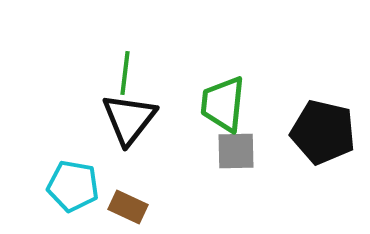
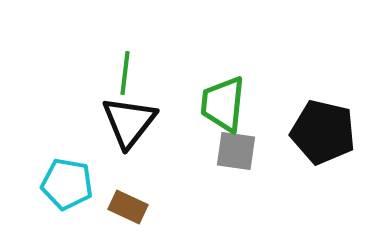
black triangle: moved 3 px down
gray square: rotated 9 degrees clockwise
cyan pentagon: moved 6 px left, 2 px up
